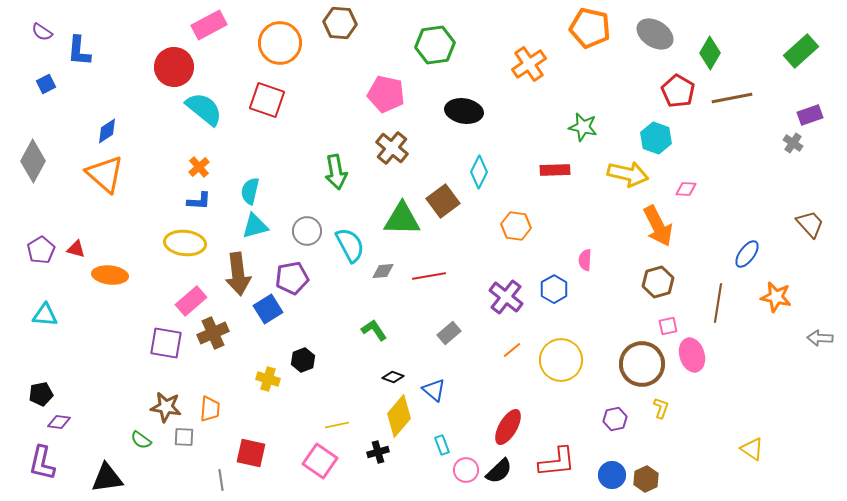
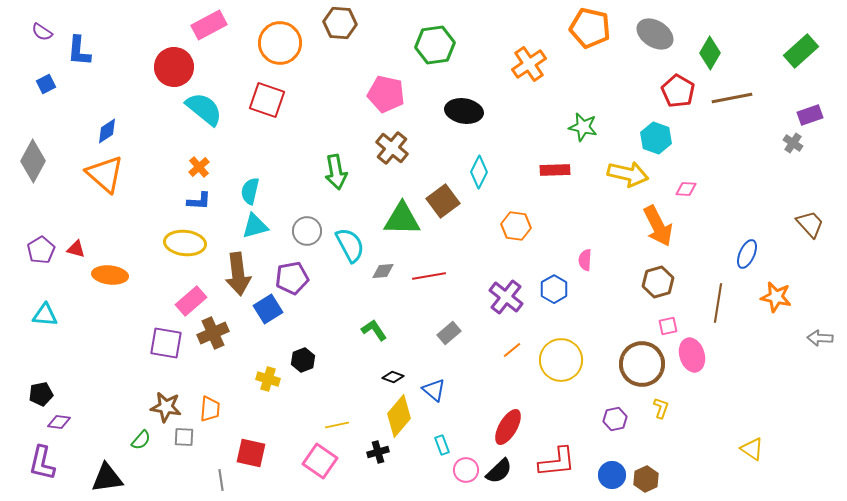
blue ellipse at (747, 254): rotated 12 degrees counterclockwise
green semicircle at (141, 440): rotated 85 degrees counterclockwise
